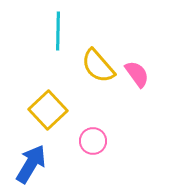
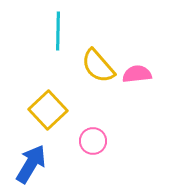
pink semicircle: rotated 60 degrees counterclockwise
